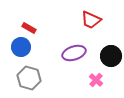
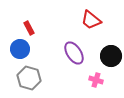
red trapezoid: rotated 15 degrees clockwise
red rectangle: rotated 32 degrees clockwise
blue circle: moved 1 px left, 2 px down
purple ellipse: rotated 75 degrees clockwise
pink cross: rotated 24 degrees counterclockwise
